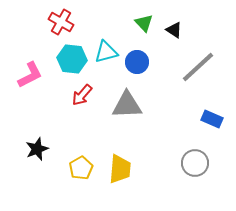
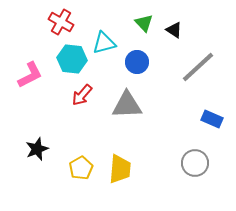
cyan triangle: moved 2 px left, 9 px up
